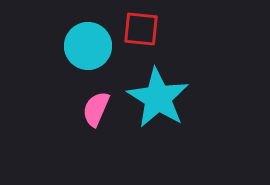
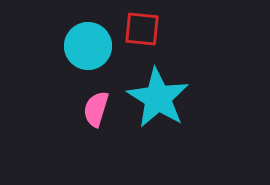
red square: moved 1 px right
pink semicircle: rotated 6 degrees counterclockwise
